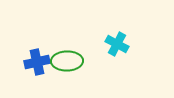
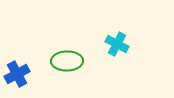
blue cross: moved 20 px left, 12 px down; rotated 15 degrees counterclockwise
